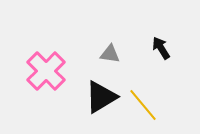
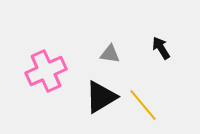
pink cross: rotated 21 degrees clockwise
